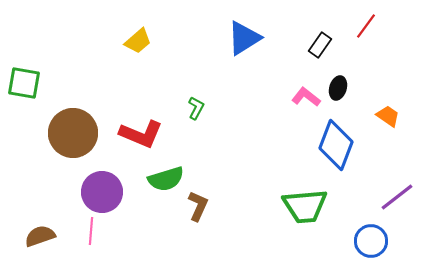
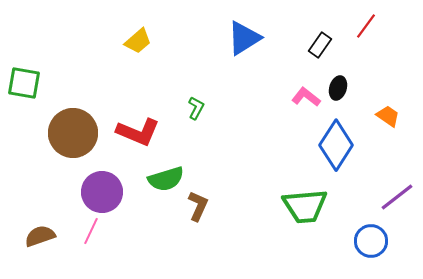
red L-shape: moved 3 px left, 2 px up
blue diamond: rotated 12 degrees clockwise
pink line: rotated 20 degrees clockwise
